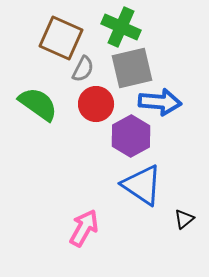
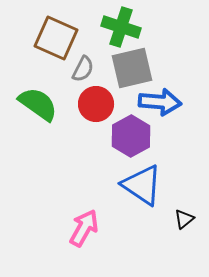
green cross: rotated 6 degrees counterclockwise
brown square: moved 5 px left
